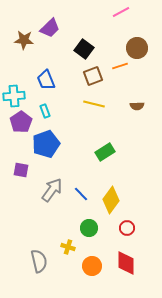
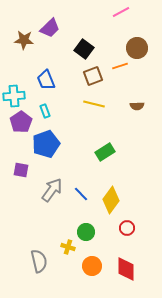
green circle: moved 3 px left, 4 px down
red diamond: moved 6 px down
